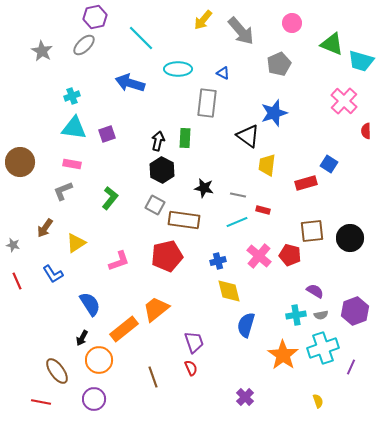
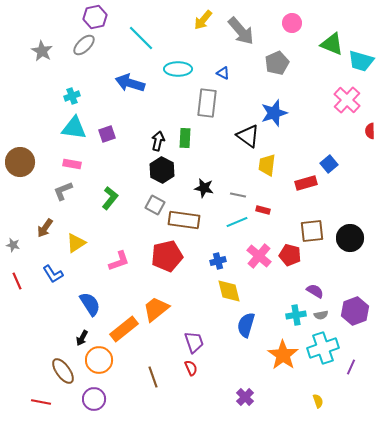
gray pentagon at (279, 64): moved 2 px left, 1 px up
pink cross at (344, 101): moved 3 px right, 1 px up
red semicircle at (366, 131): moved 4 px right
blue square at (329, 164): rotated 18 degrees clockwise
brown ellipse at (57, 371): moved 6 px right
